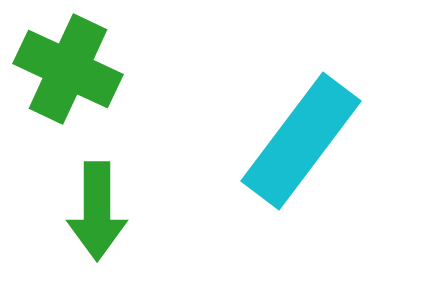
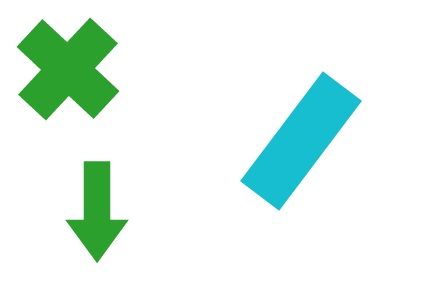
green cross: rotated 18 degrees clockwise
